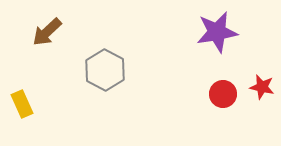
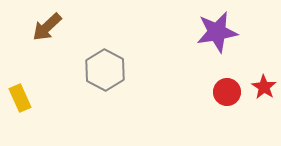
brown arrow: moved 5 px up
red star: moved 2 px right; rotated 20 degrees clockwise
red circle: moved 4 px right, 2 px up
yellow rectangle: moved 2 px left, 6 px up
